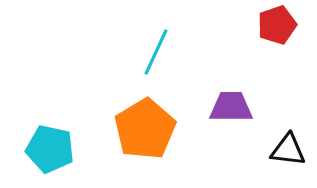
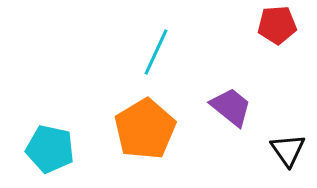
red pentagon: rotated 15 degrees clockwise
purple trapezoid: rotated 39 degrees clockwise
black triangle: rotated 48 degrees clockwise
